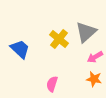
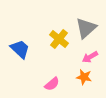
gray triangle: moved 4 px up
pink arrow: moved 5 px left
orange star: moved 10 px left, 2 px up
pink semicircle: rotated 147 degrees counterclockwise
